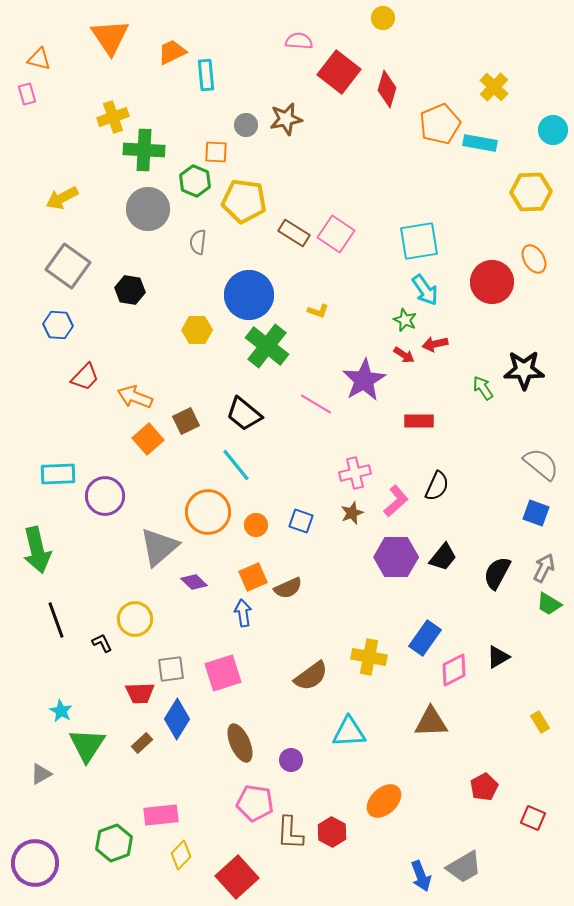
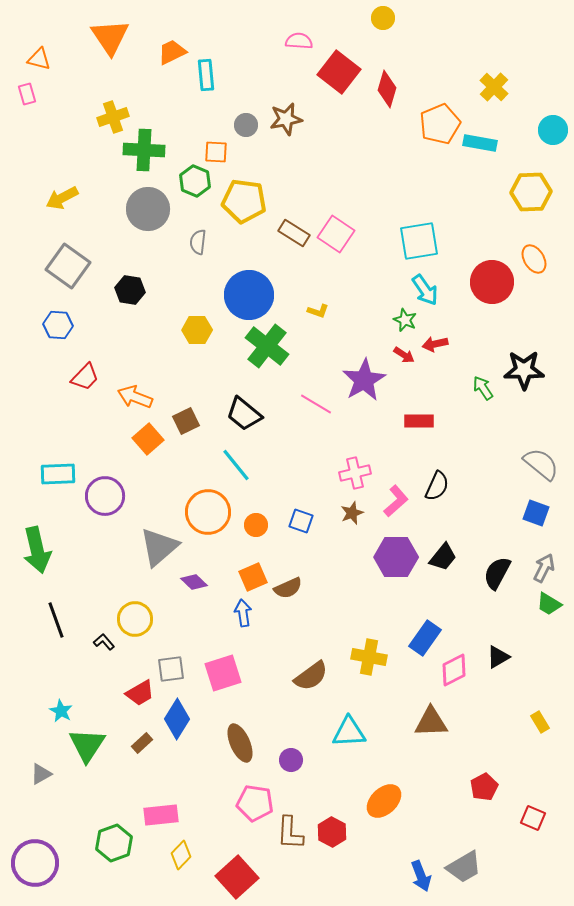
black L-shape at (102, 643): moved 2 px right, 1 px up; rotated 15 degrees counterclockwise
red trapezoid at (140, 693): rotated 28 degrees counterclockwise
